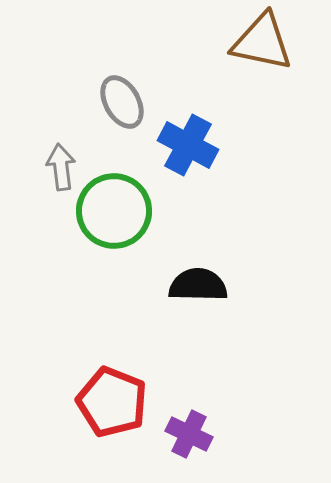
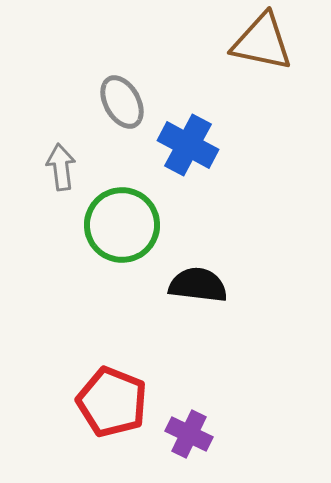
green circle: moved 8 px right, 14 px down
black semicircle: rotated 6 degrees clockwise
